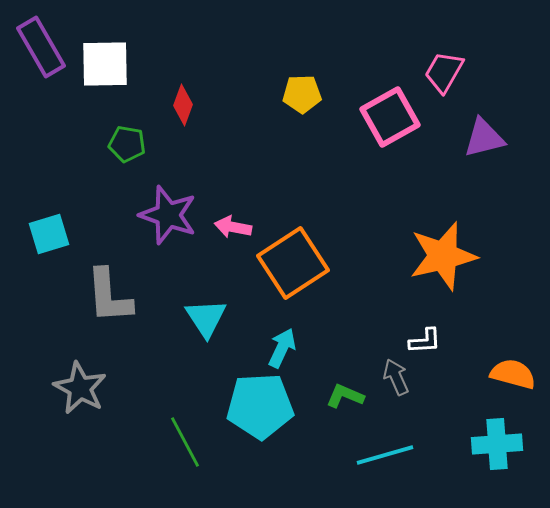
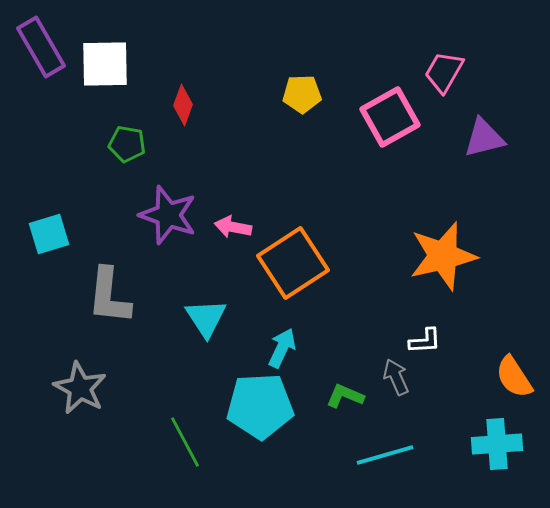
gray L-shape: rotated 10 degrees clockwise
orange semicircle: moved 1 px right, 3 px down; rotated 138 degrees counterclockwise
